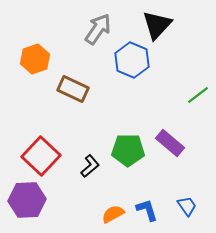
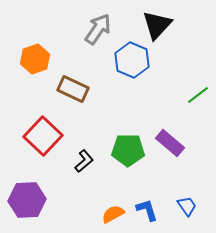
red square: moved 2 px right, 20 px up
black L-shape: moved 6 px left, 5 px up
